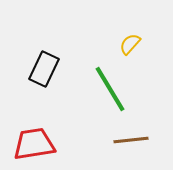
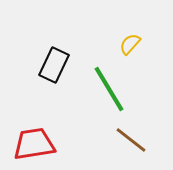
black rectangle: moved 10 px right, 4 px up
green line: moved 1 px left
brown line: rotated 44 degrees clockwise
